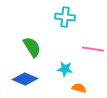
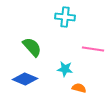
green semicircle: rotated 10 degrees counterclockwise
